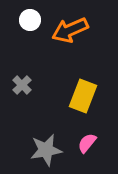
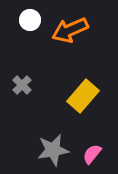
yellow rectangle: rotated 20 degrees clockwise
pink semicircle: moved 5 px right, 11 px down
gray star: moved 7 px right
